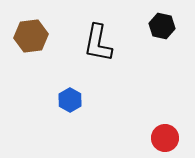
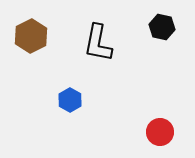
black hexagon: moved 1 px down
brown hexagon: rotated 20 degrees counterclockwise
red circle: moved 5 px left, 6 px up
